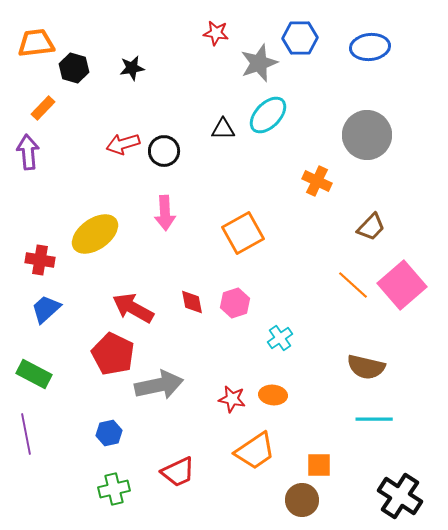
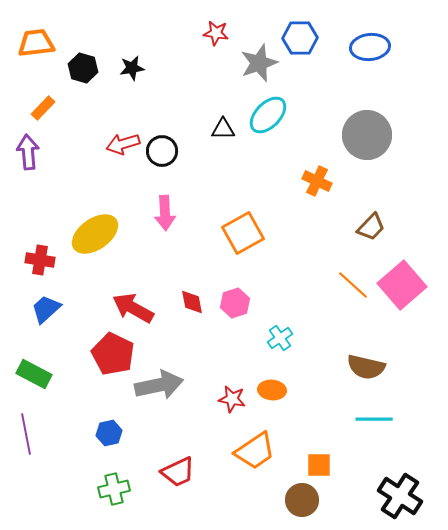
black hexagon at (74, 68): moved 9 px right
black circle at (164, 151): moved 2 px left
orange ellipse at (273, 395): moved 1 px left, 5 px up
